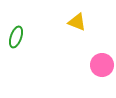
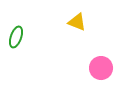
pink circle: moved 1 px left, 3 px down
